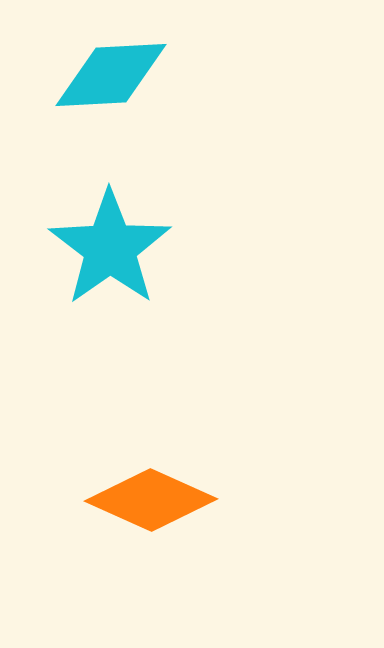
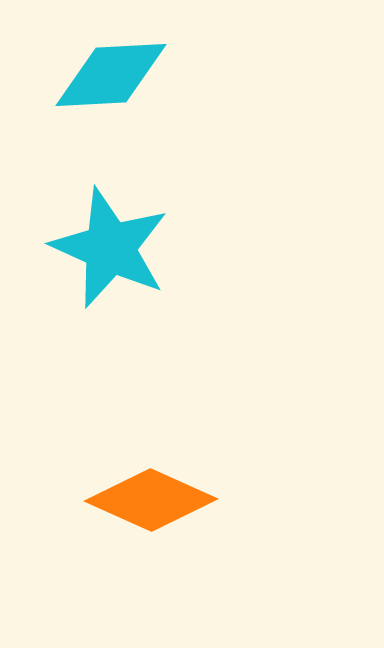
cyan star: rotated 13 degrees counterclockwise
